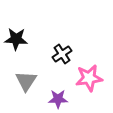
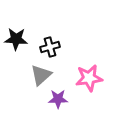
black cross: moved 12 px left, 7 px up; rotated 18 degrees clockwise
gray triangle: moved 15 px right, 6 px up; rotated 15 degrees clockwise
